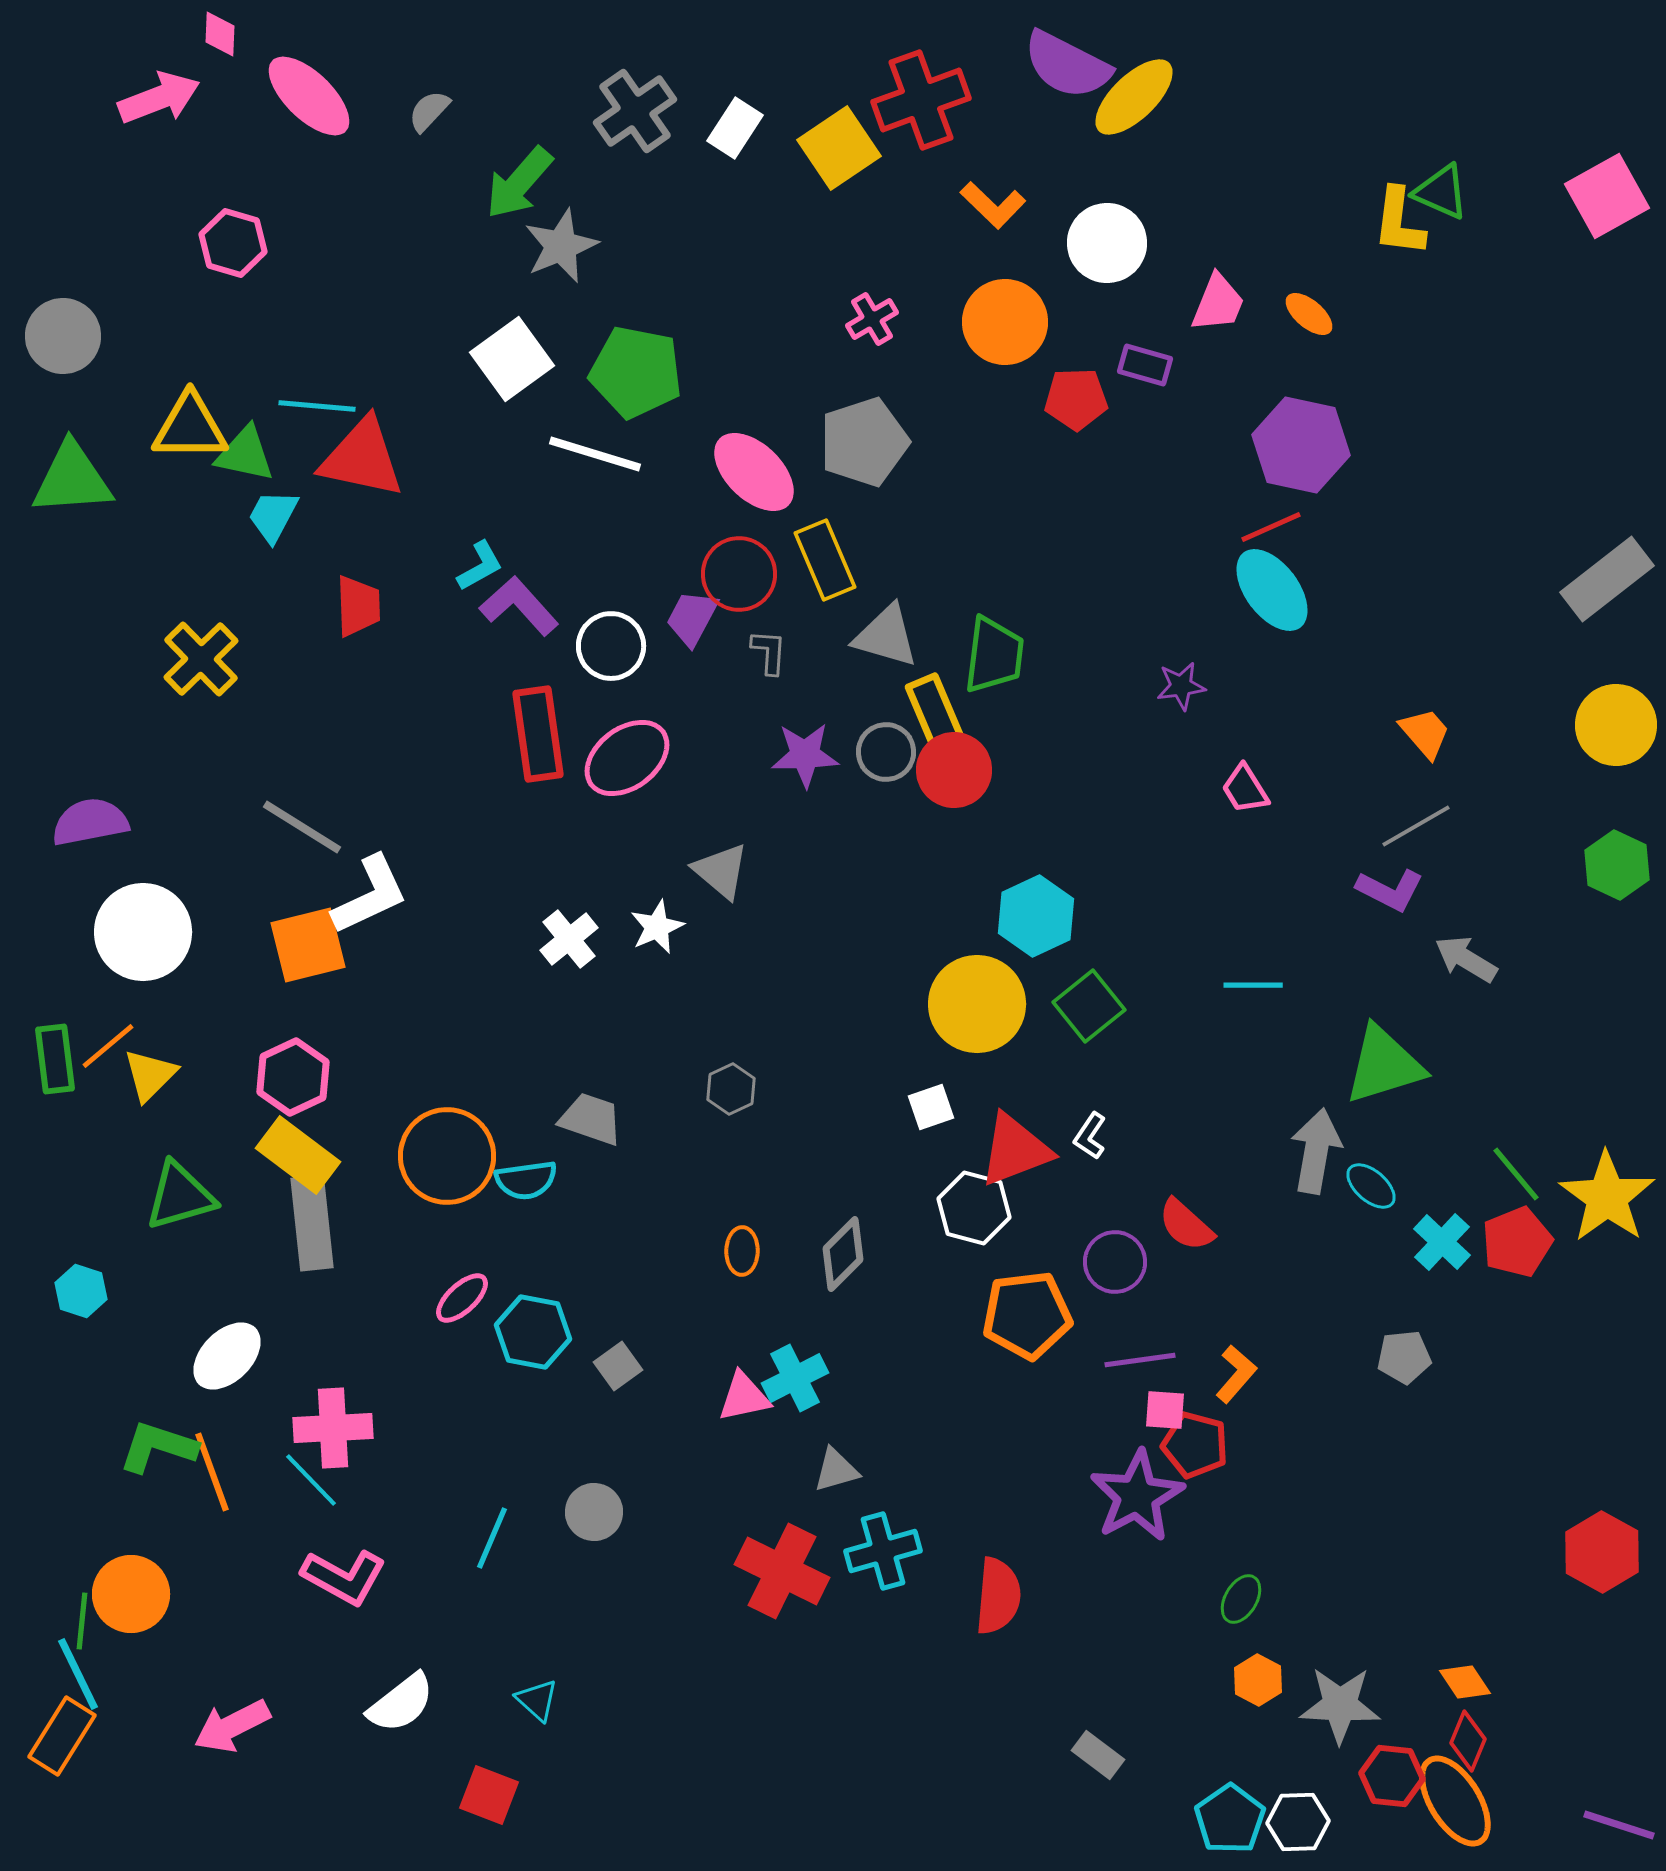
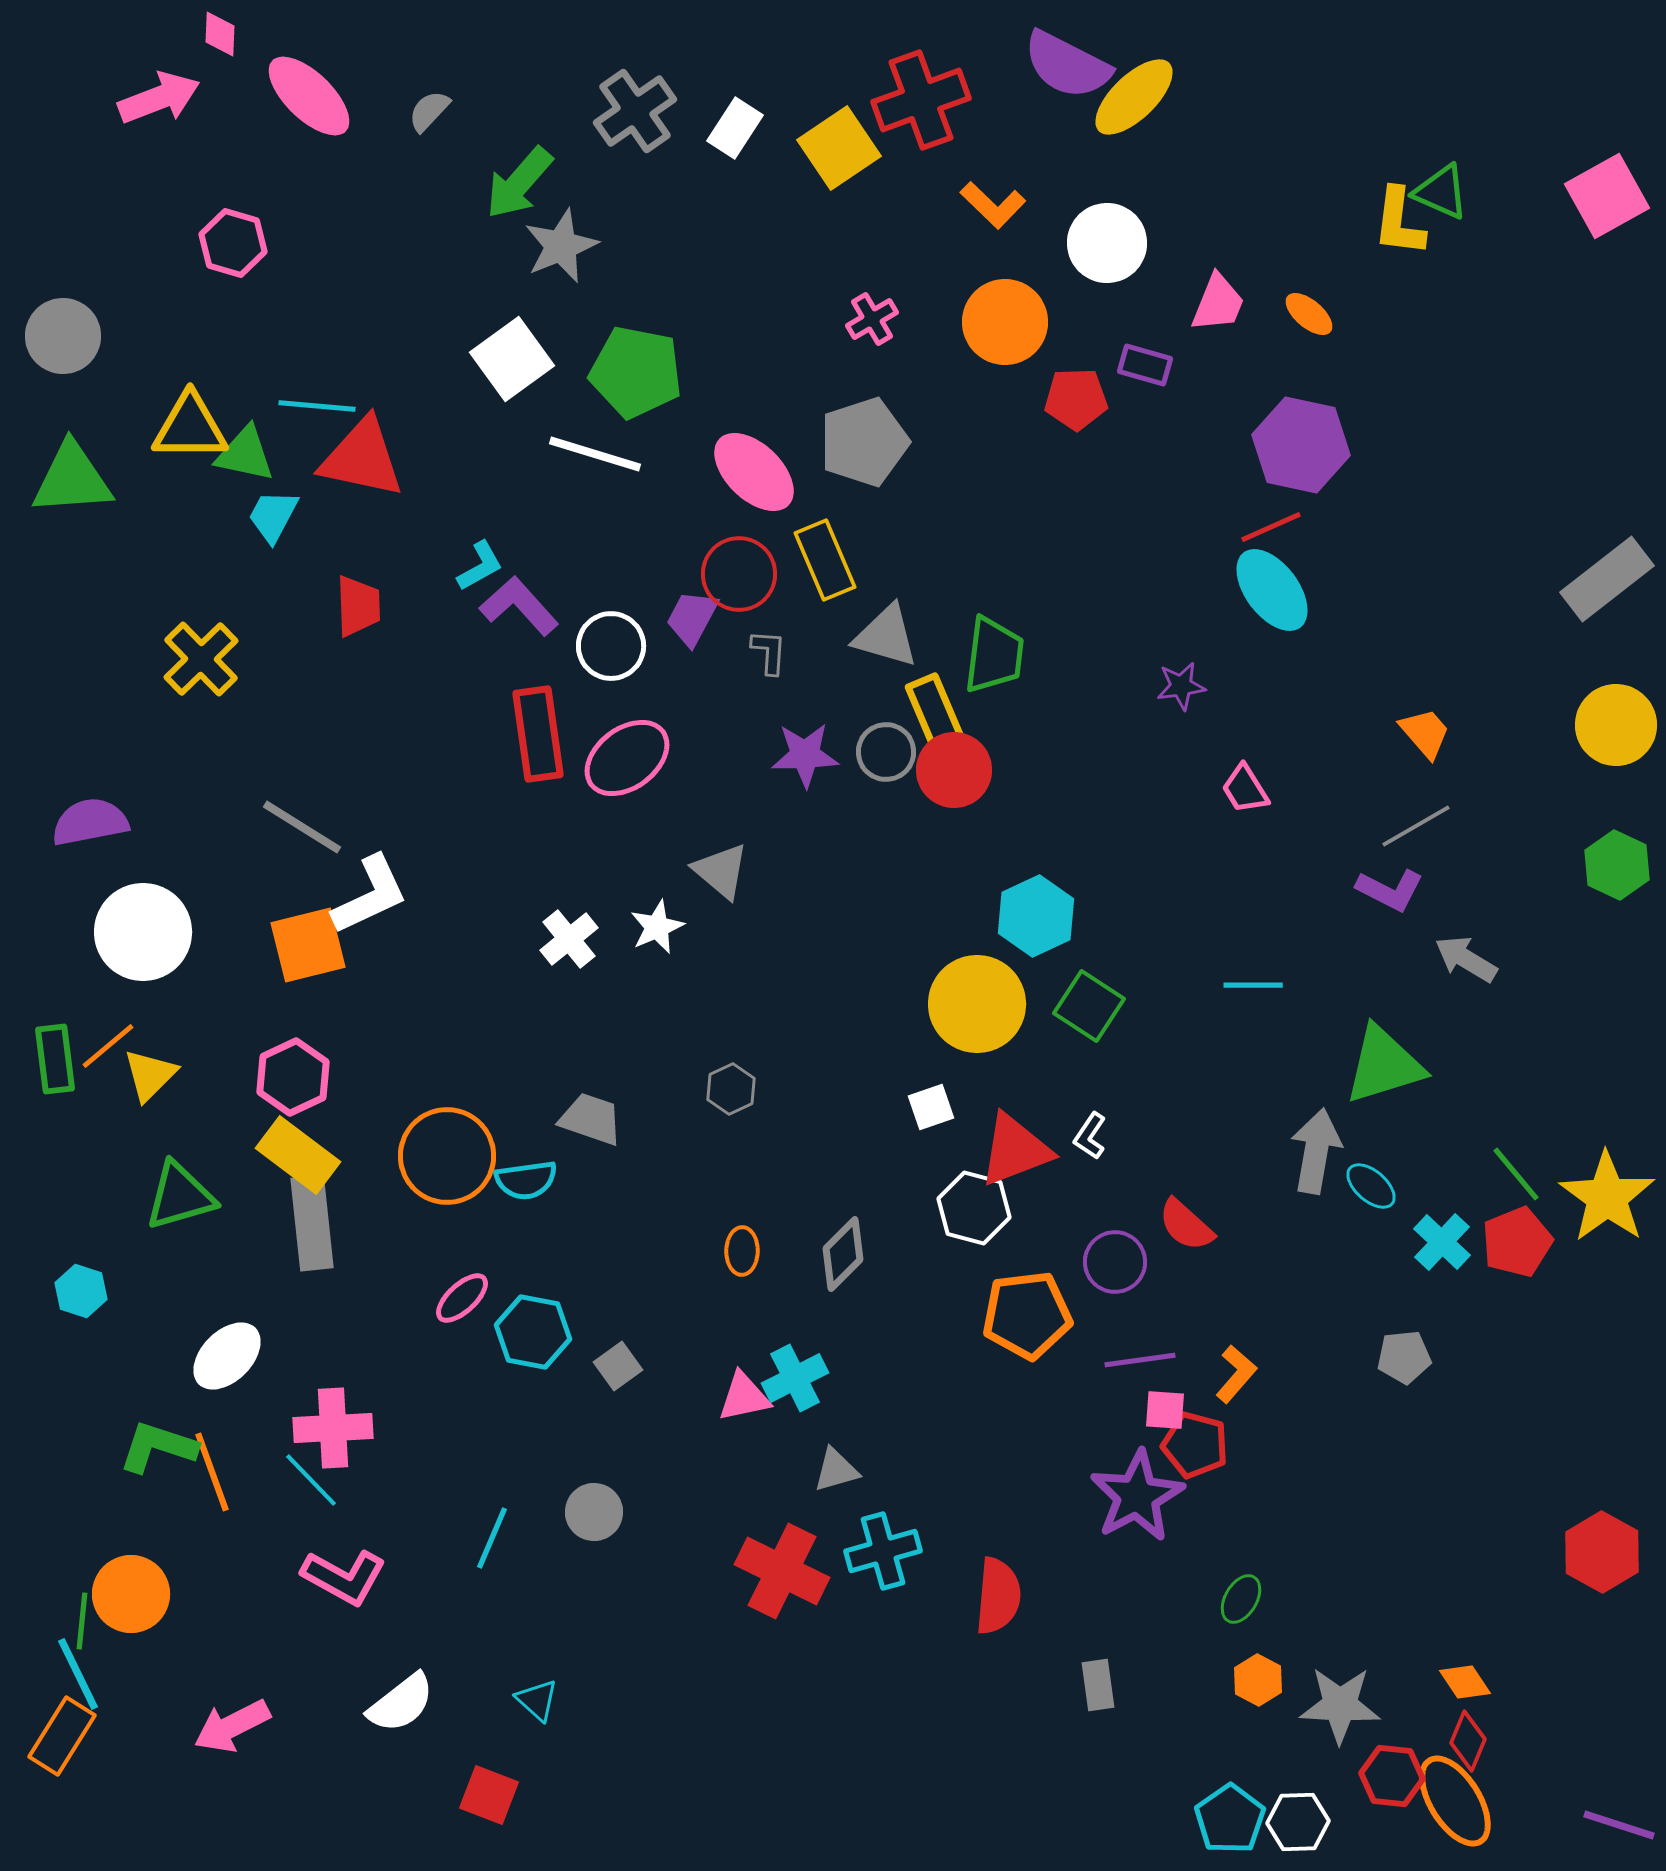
green square at (1089, 1006): rotated 18 degrees counterclockwise
gray rectangle at (1098, 1755): moved 70 px up; rotated 45 degrees clockwise
